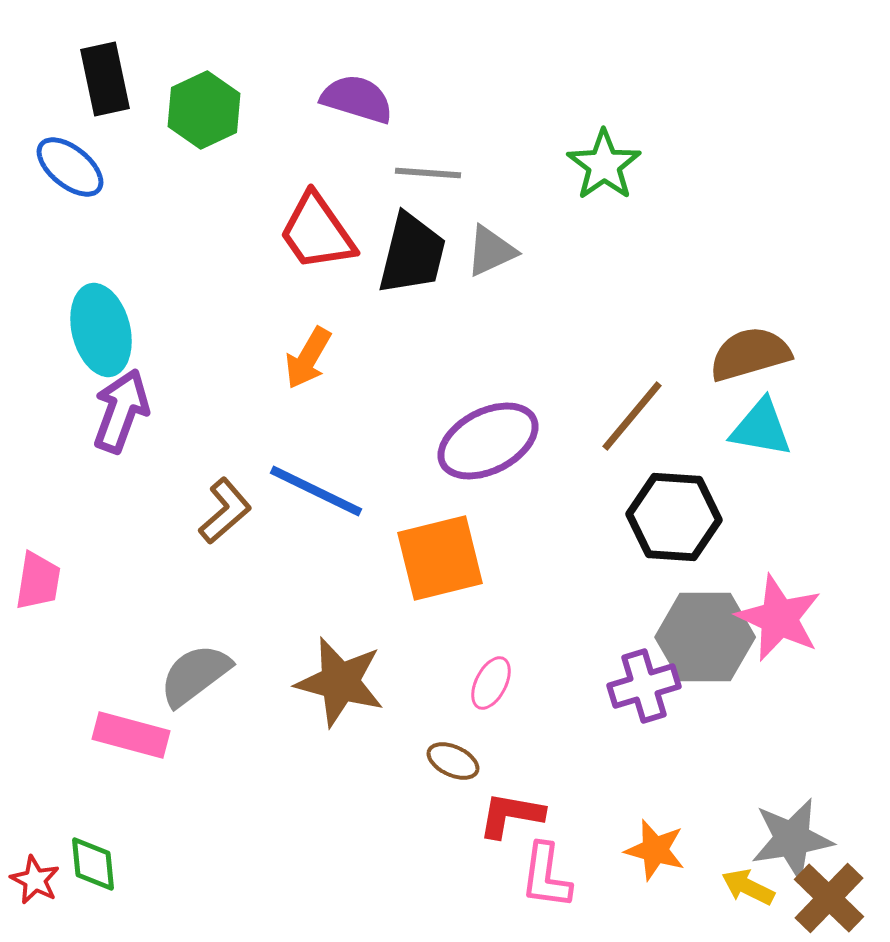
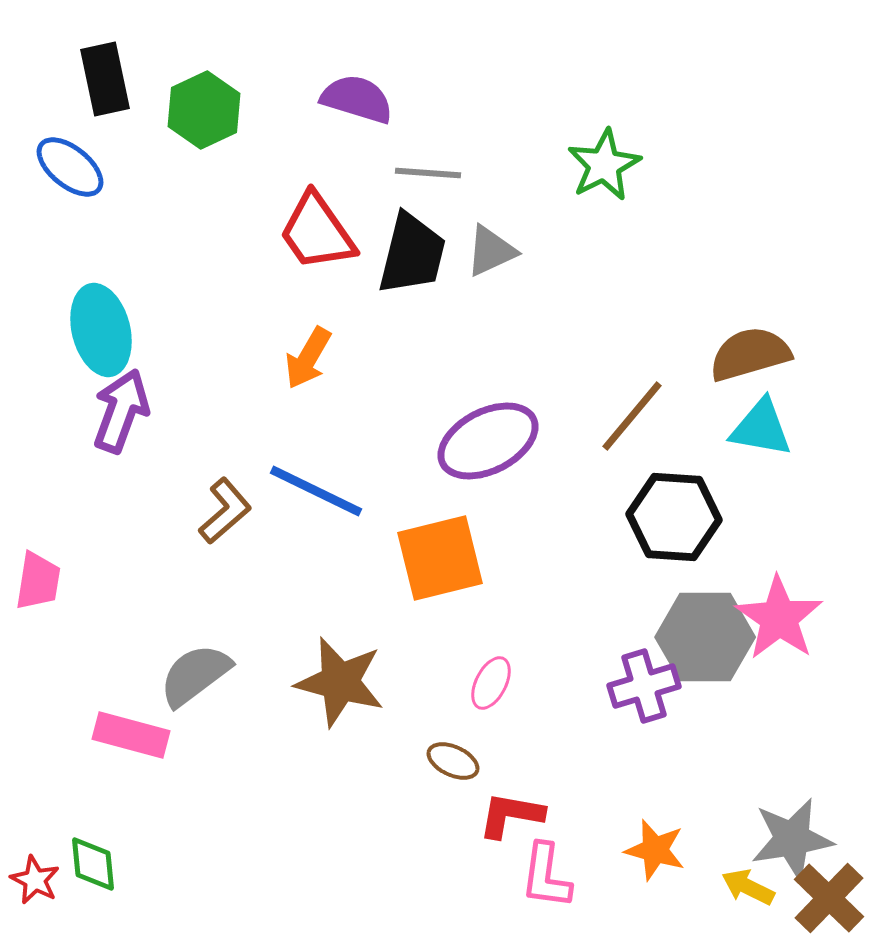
green star: rotated 8 degrees clockwise
pink star: rotated 10 degrees clockwise
